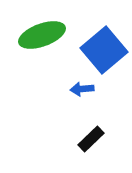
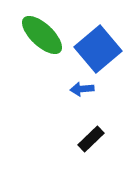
green ellipse: rotated 63 degrees clockwise
blue square: moved 6 px left, 1 px up
